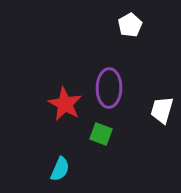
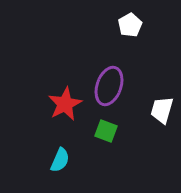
purple ellipse: moved 2 px up; rotated 18 degrees clockwise
red star: rotated 16 degrees clockwise
green square: moved 5 px right, 3 px up
cyan semicircle: moved 9 px up
